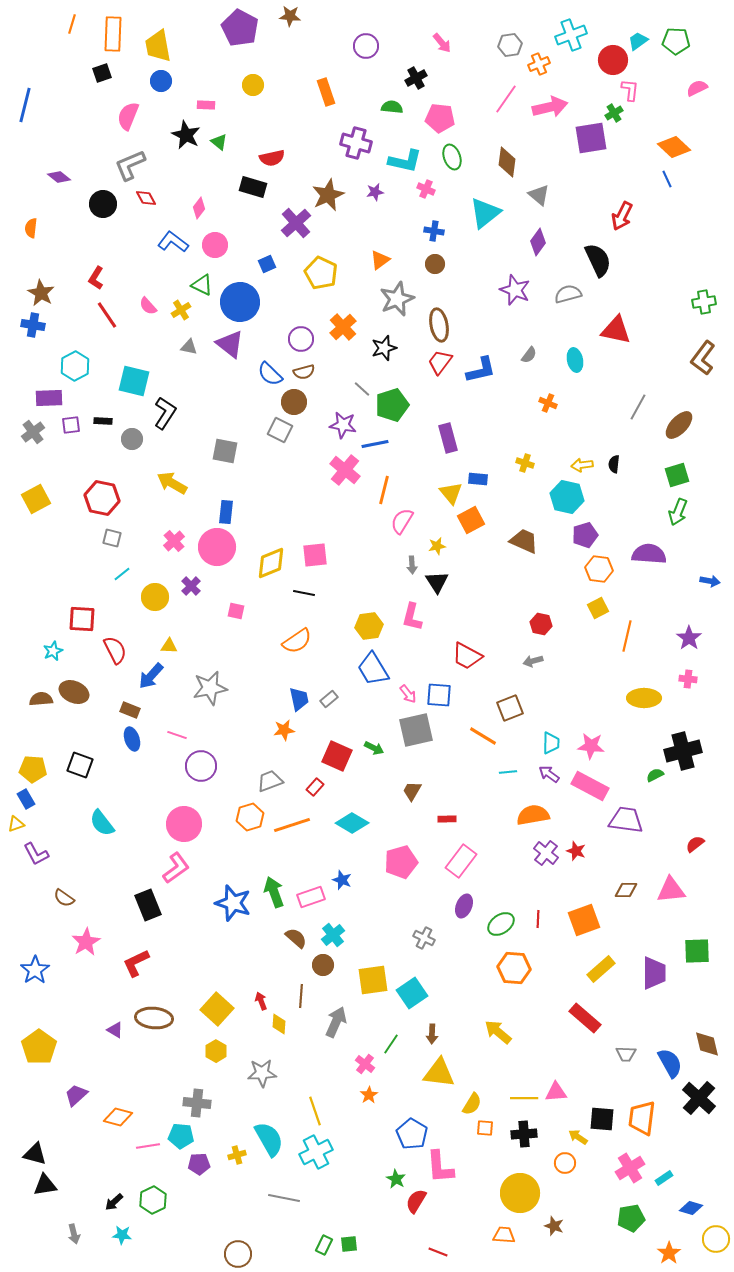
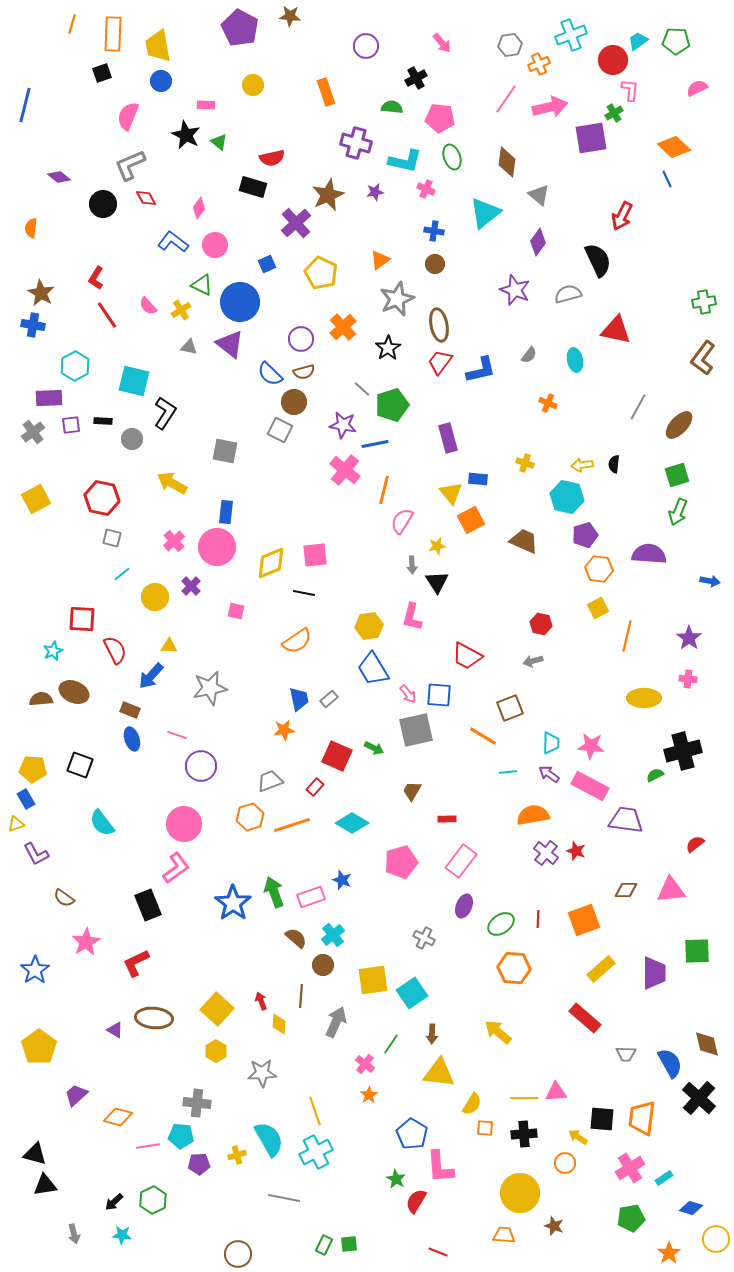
black star at (384, 348): moved 4 px right; rotated 15 degrees counterclockwise
blue star at (233, 903): rotated 18 degrees clockwise
